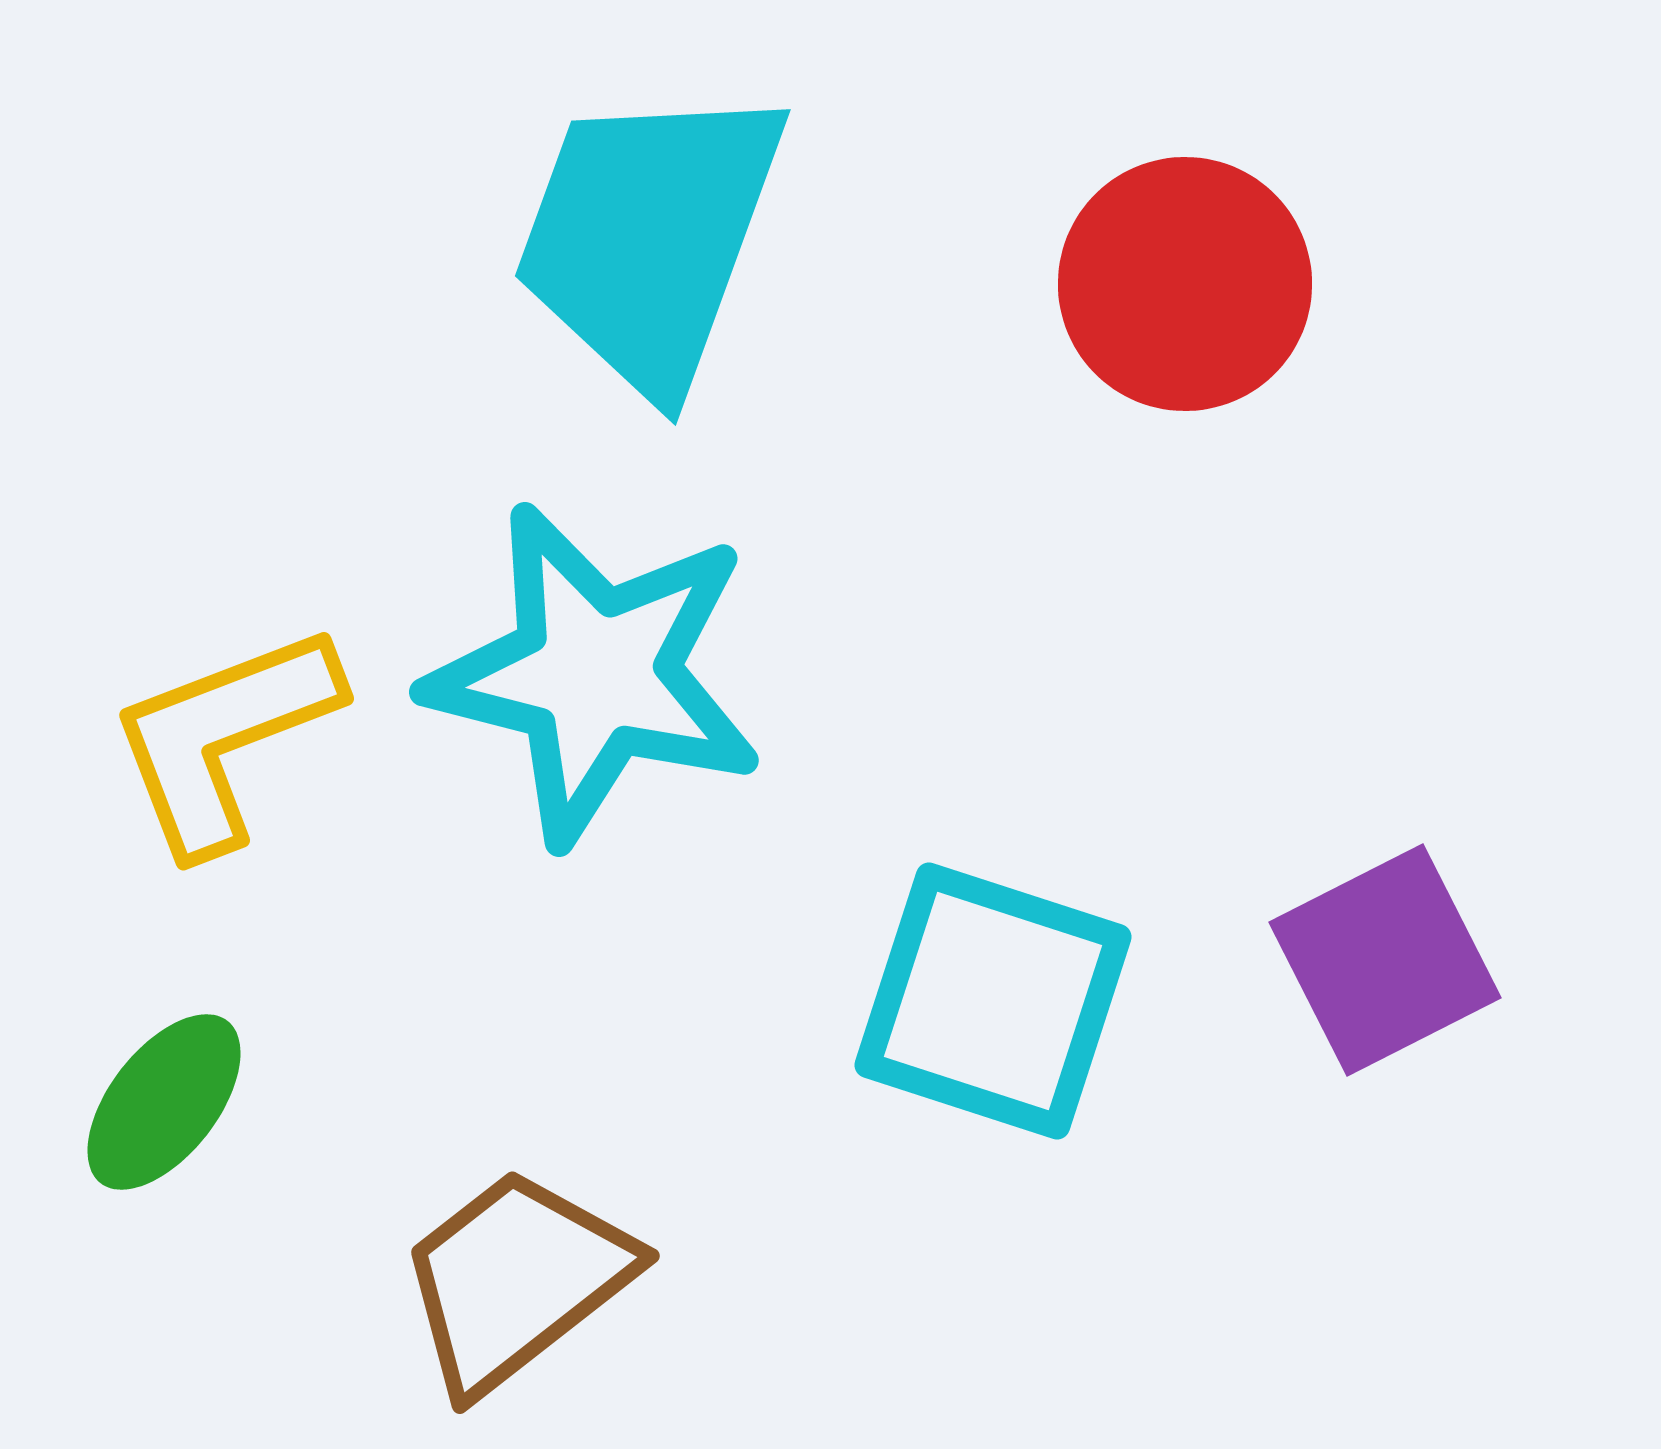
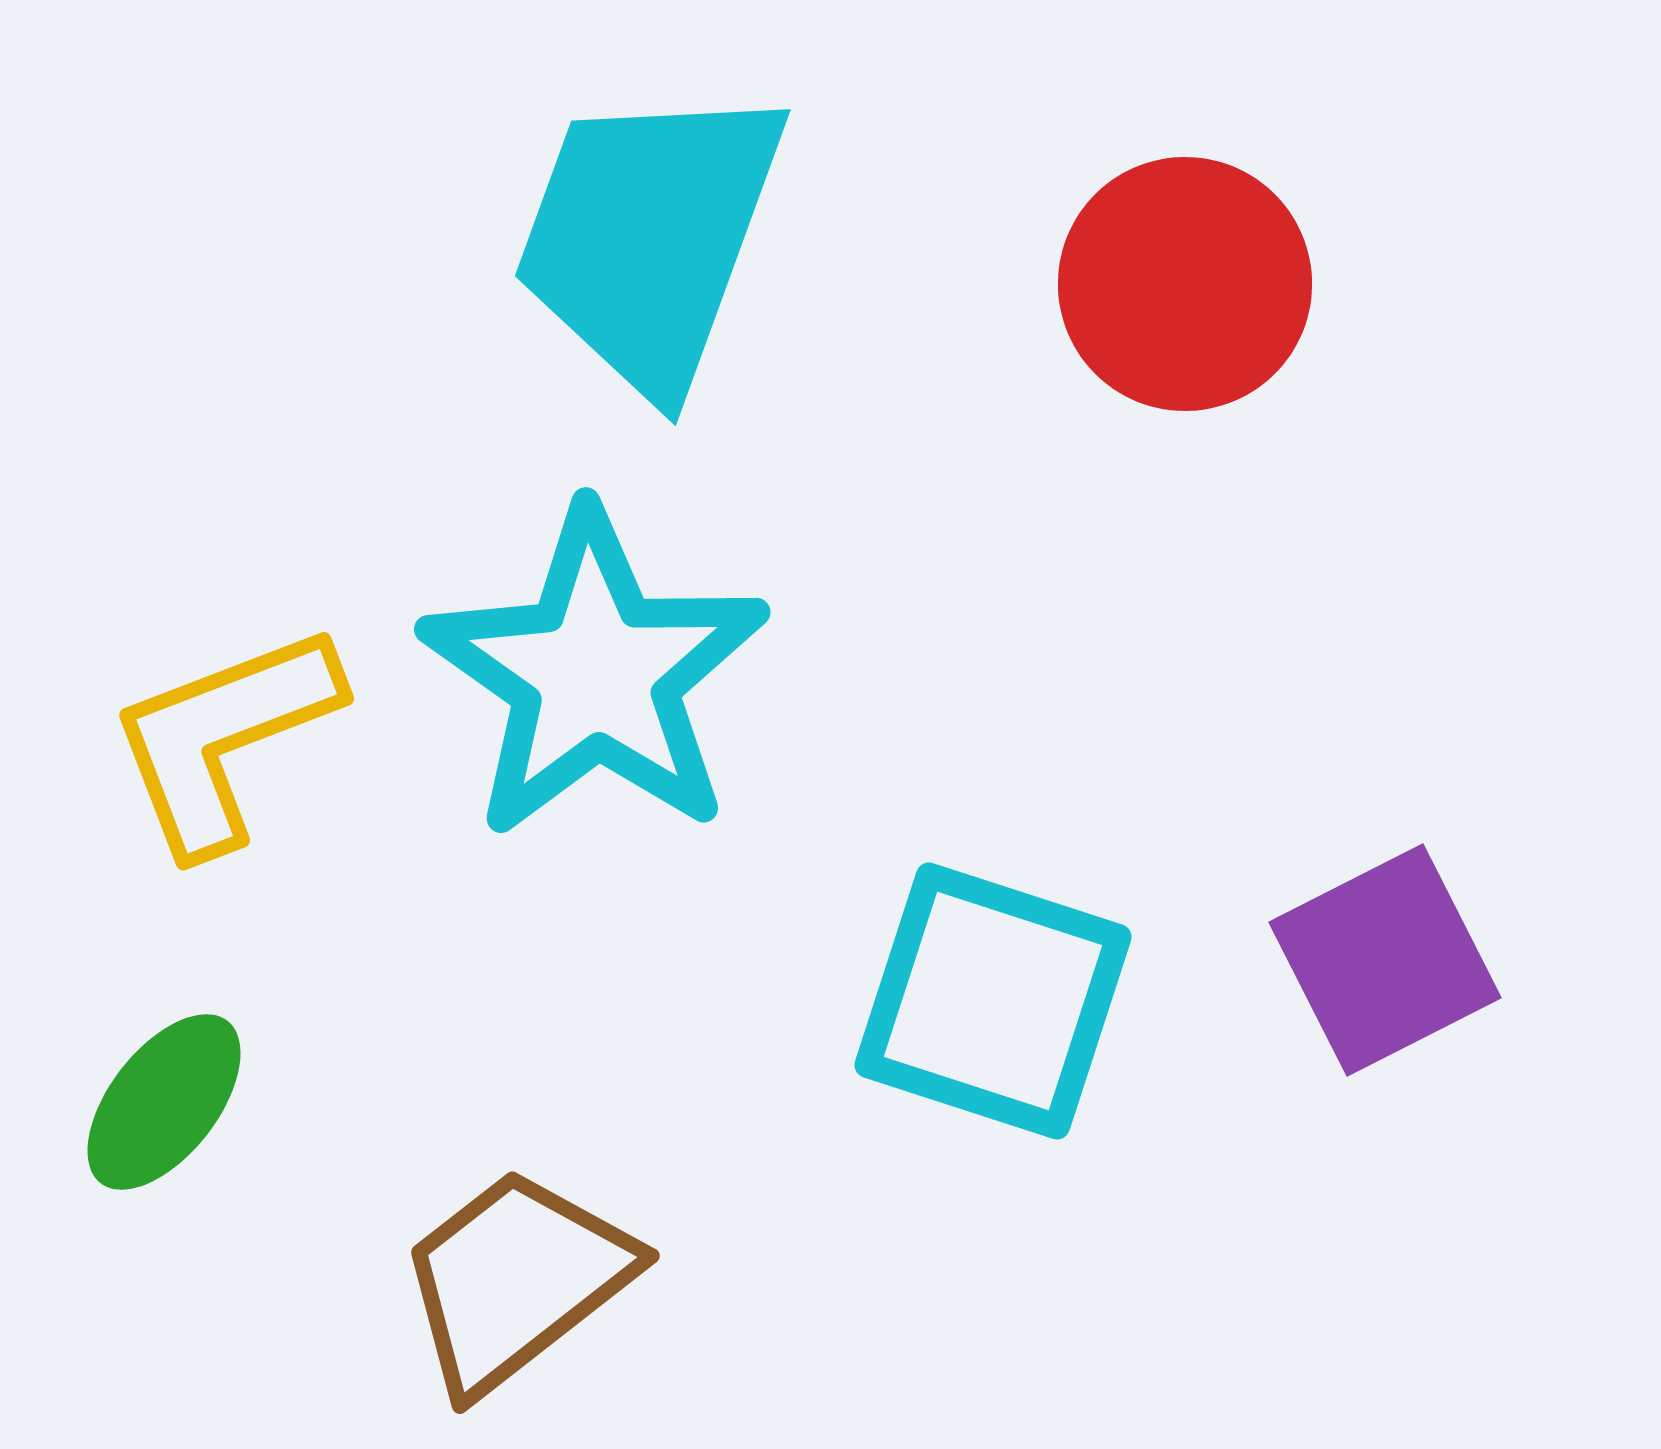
cyan star: rotated 21 degrees clockwise
